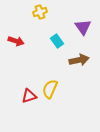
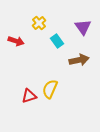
yellow cross: moved 1 px left, 11 px down; rotated 24 degrees counterclockwise
